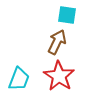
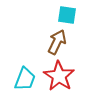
cyan trapezoid: moved 6 px right
